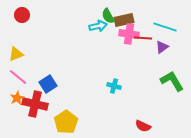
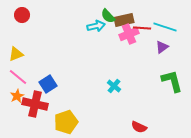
green semicircle: rotated 14 degrees counterclockwise
cyan arrow: moved 2 px left
pink cross: rotated 30 degrees counterclockwise
red line: moved 1 px left, 10 px up
green L-shape: rotated 15 degrees clockwise
cyan cross: rotated 24 degrees clockwise
orange star: moved 2 px up
yellow pentagon: rotated 15 degrees clockwise
red semicircle: moved 4 px left, 1 px down
